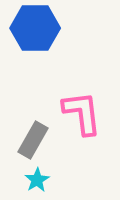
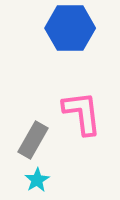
blue hexagon: moved 35 px right
